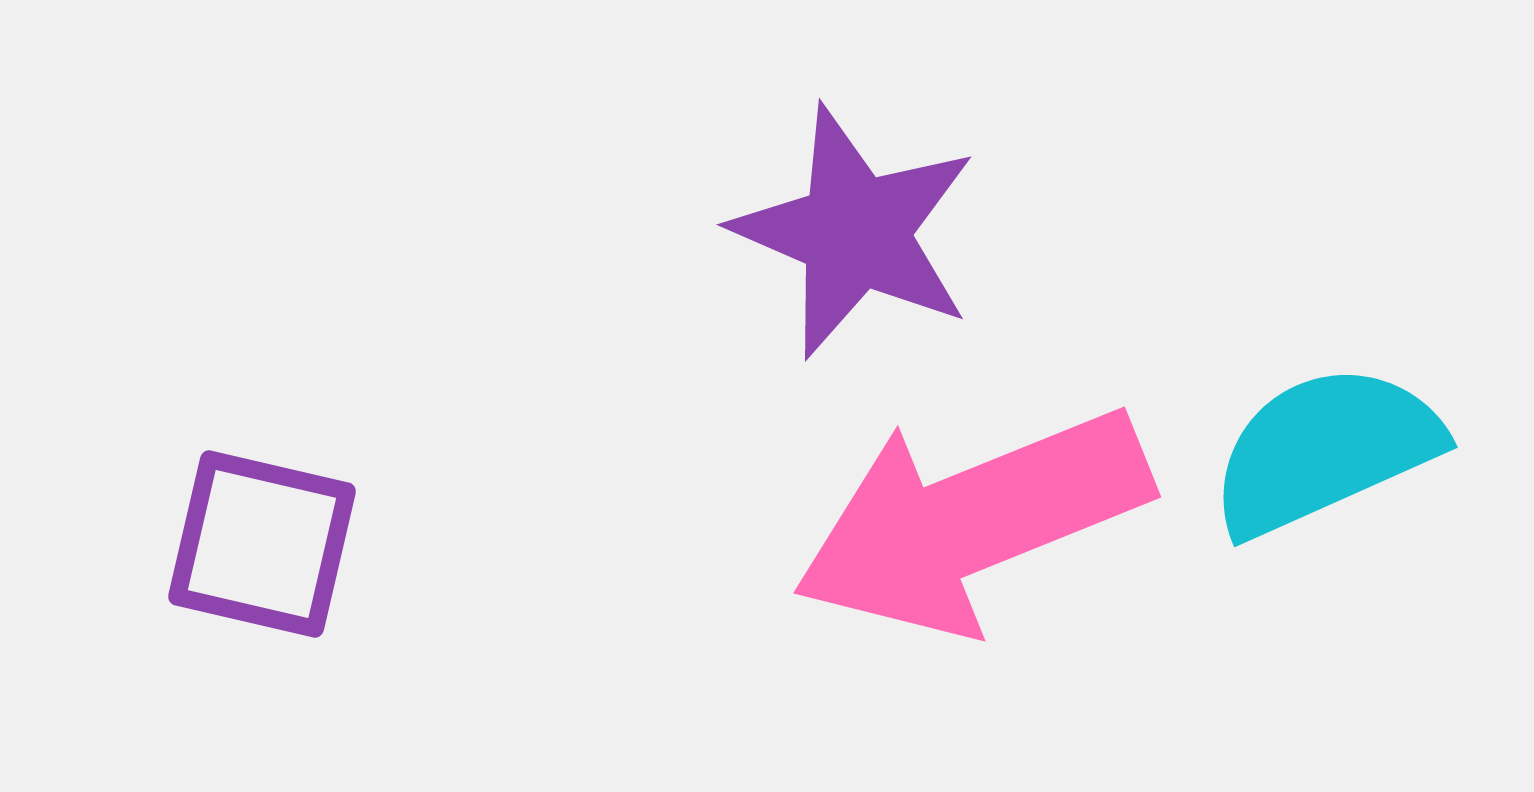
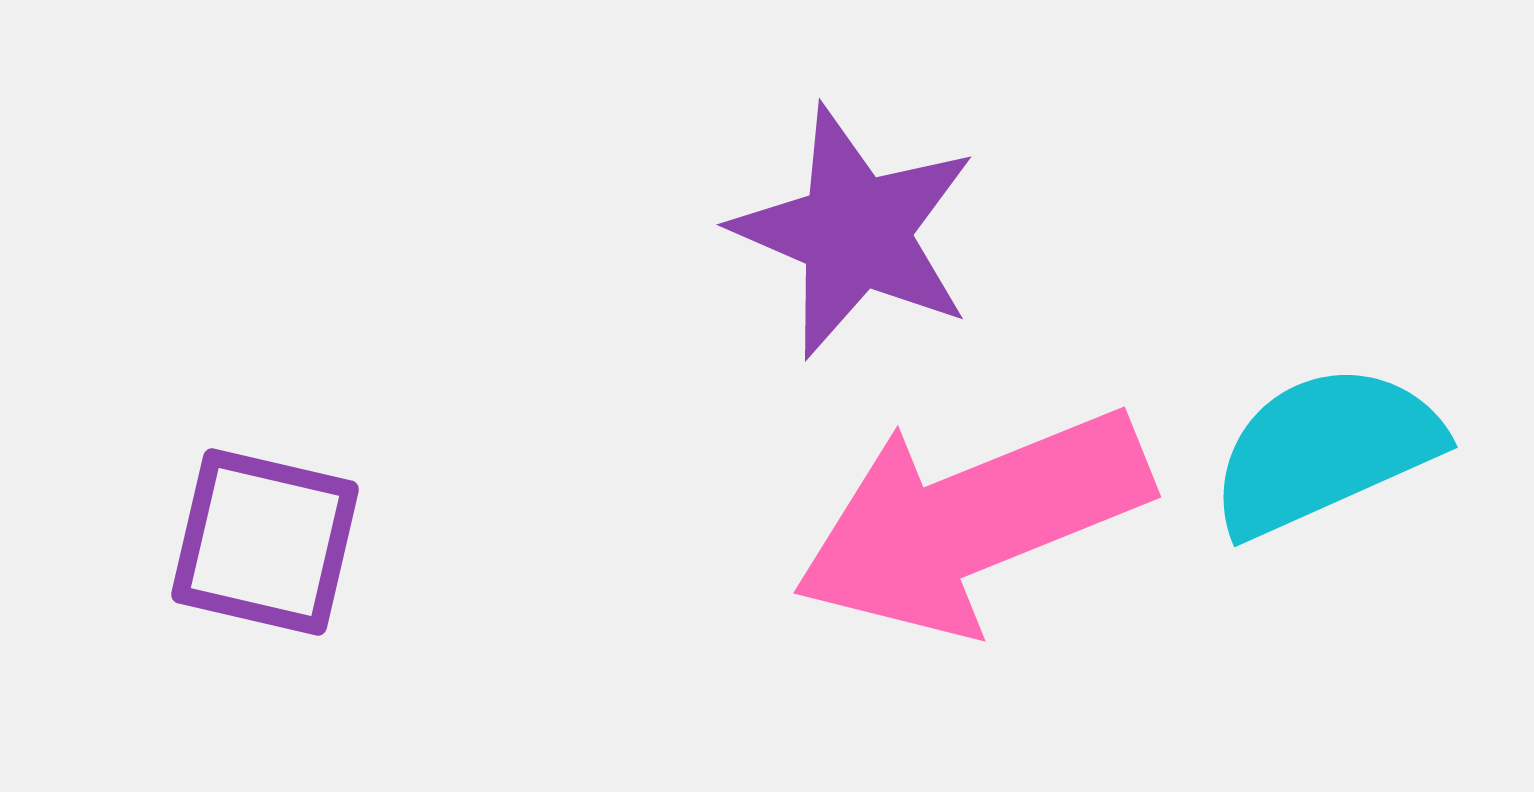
purple square: moved 3 px right, 2 px up
